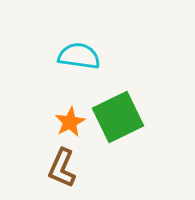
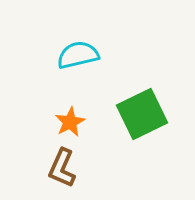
cyan semicircle: moved 1 px left, 1 px up; rotated 21 degrees counterclockwise
green square: moved 24 px right, 3 px up
